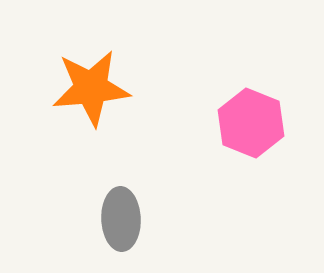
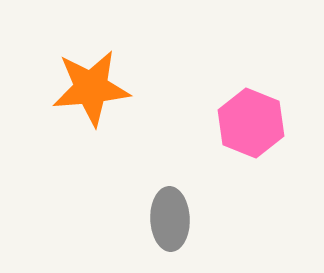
gray ellipse: moved 49 px right
